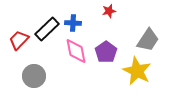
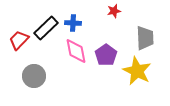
red star: moved 5 px right
black rectangle: moved 1 px left, 1 px up
gray trapezoid: moved 3 px left, 2 px up; rotated 35 degrees counterclockwise
purple pentagon: moved 3 px down
